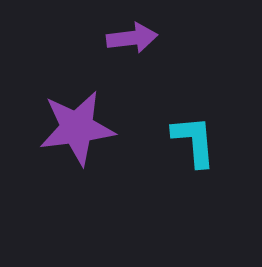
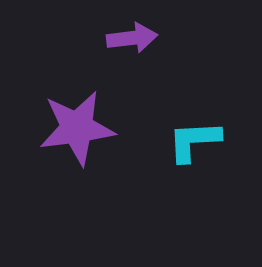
cyan L-shape: rotated 88 degrees counterclockwise
